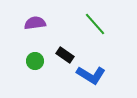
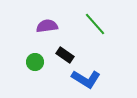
purple semicircle: moved 12 px right, 3 px down
green circle: moved 1 px down
blue L-shape: moved 5 px left, 4 px down
